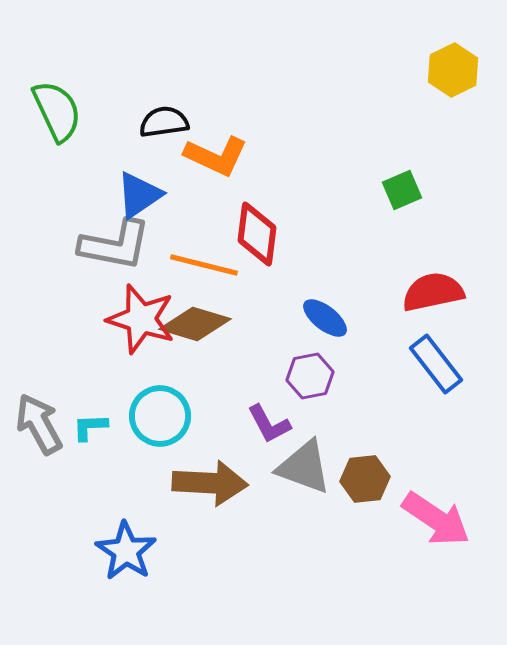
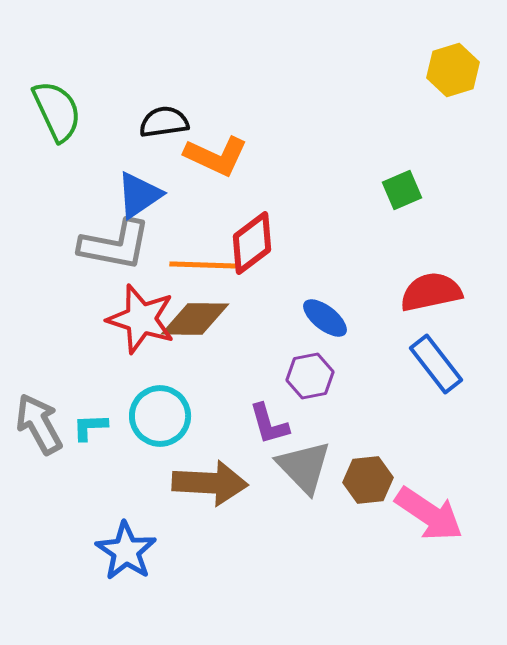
yellow hexagon: rotated 9 degrees clockwise
red diamond: moved 5 px left, 9 px down; rotated 46 degrees clockwise
orange line: rotated 12 degrees counterclockwise
red semicircle: moved 2 px left
brown diamond: moved 5 px up; rotated 16 degrees counterclockwise
purple L-shape: rotated 12 degrees clockwise
gray triangle: rotated 26 degrees clockwise
brown hexagon: moved 3 px right, 1 px down
pink arrow: moved 7 px left, 5 px up
